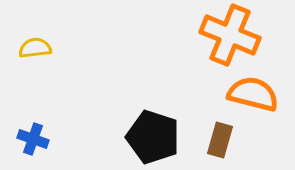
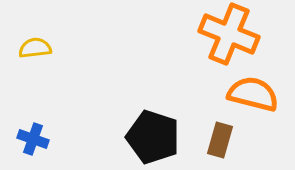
orange cross: moved 1 px left, 1 px up
